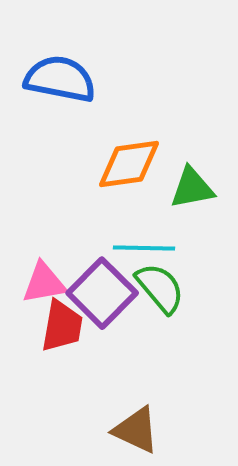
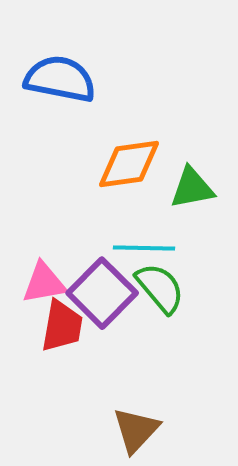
brown triangle: rotated 48 degrees clockwise
